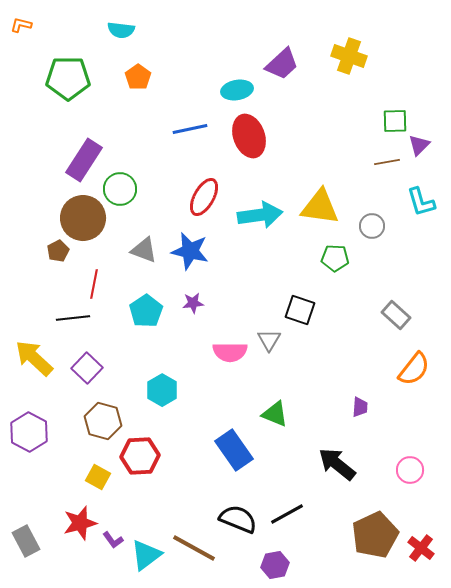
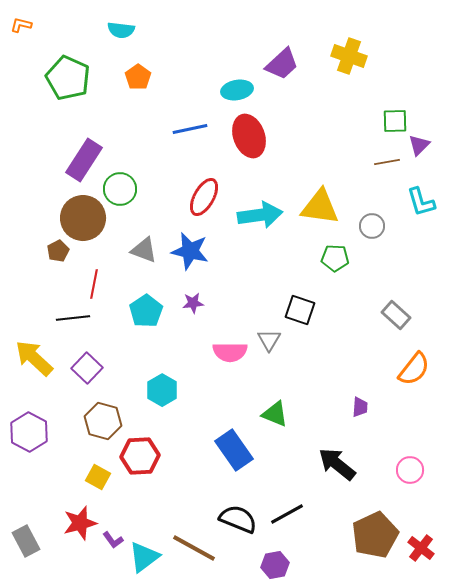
green pentagon at (68, 78): rotated 24 degrees clockwise
cyan triangle at (146, 555): moved 2 px left, 2 px down
